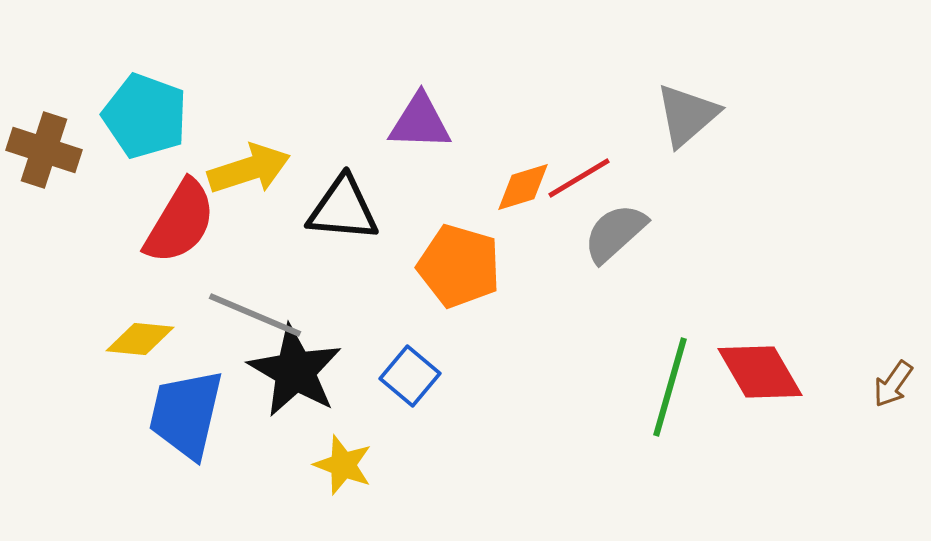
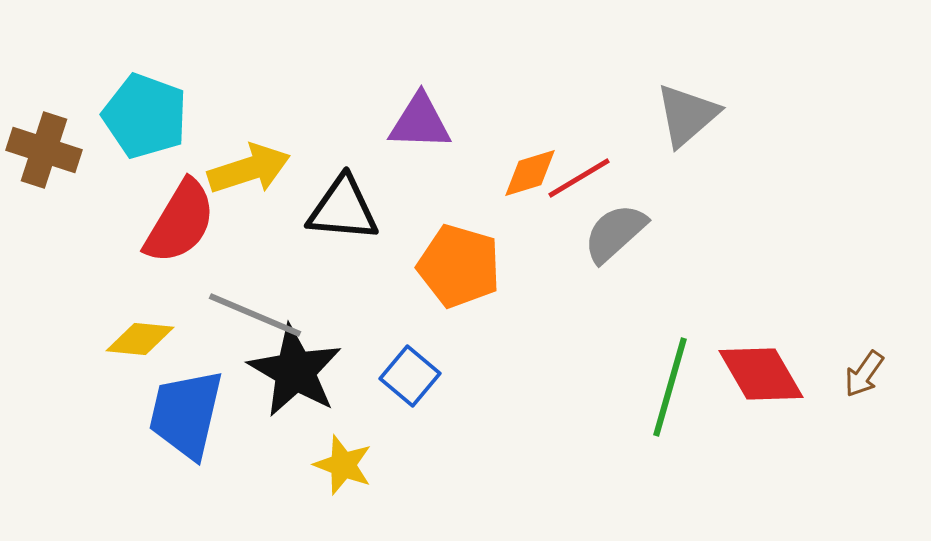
orange diamond: moved 7 px right, 14 px up
red diamond: moved 1 px right, 2 px down
brown arrow: moved 29 px left, 10 px up
